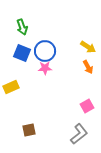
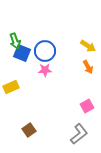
green arrow: moved 7 px left, 14 px down
yellow arrow: moved 1 px up
pink star: moved 2 px down
brown square: rotated 24 degrees counterclockwise
